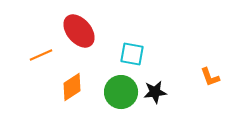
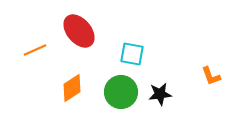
orange line: moved 6 px left, 5 px up
orange L-shape: moved 1 px right, 1 px up
orange diamond: moved 1 px down
black star: moved 5 px right, 2 px down
